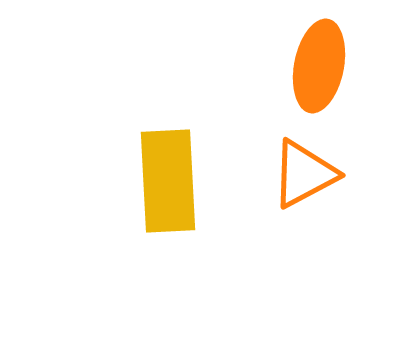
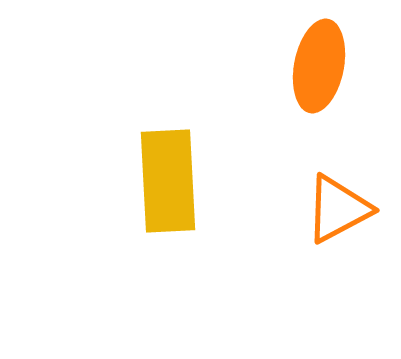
orange triangle: moved 34 px right, 35 px down
